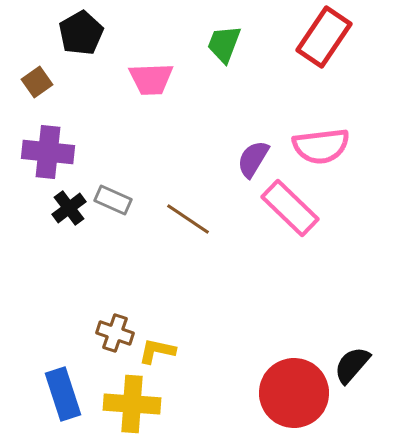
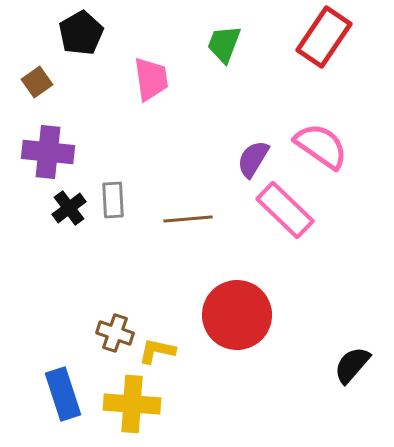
pink trapezoid: rotated 96 degrees counterclockwise
pink semicircle: rotated 138 degrees counterclockwise
gray rectangle: rotated 63 degrees clockwise
pink rectangle: moved 5 px left, 2 px down
brown line: rotated 39 degrees counterclockwise
red circle: moved 57 px left, 78 px up
